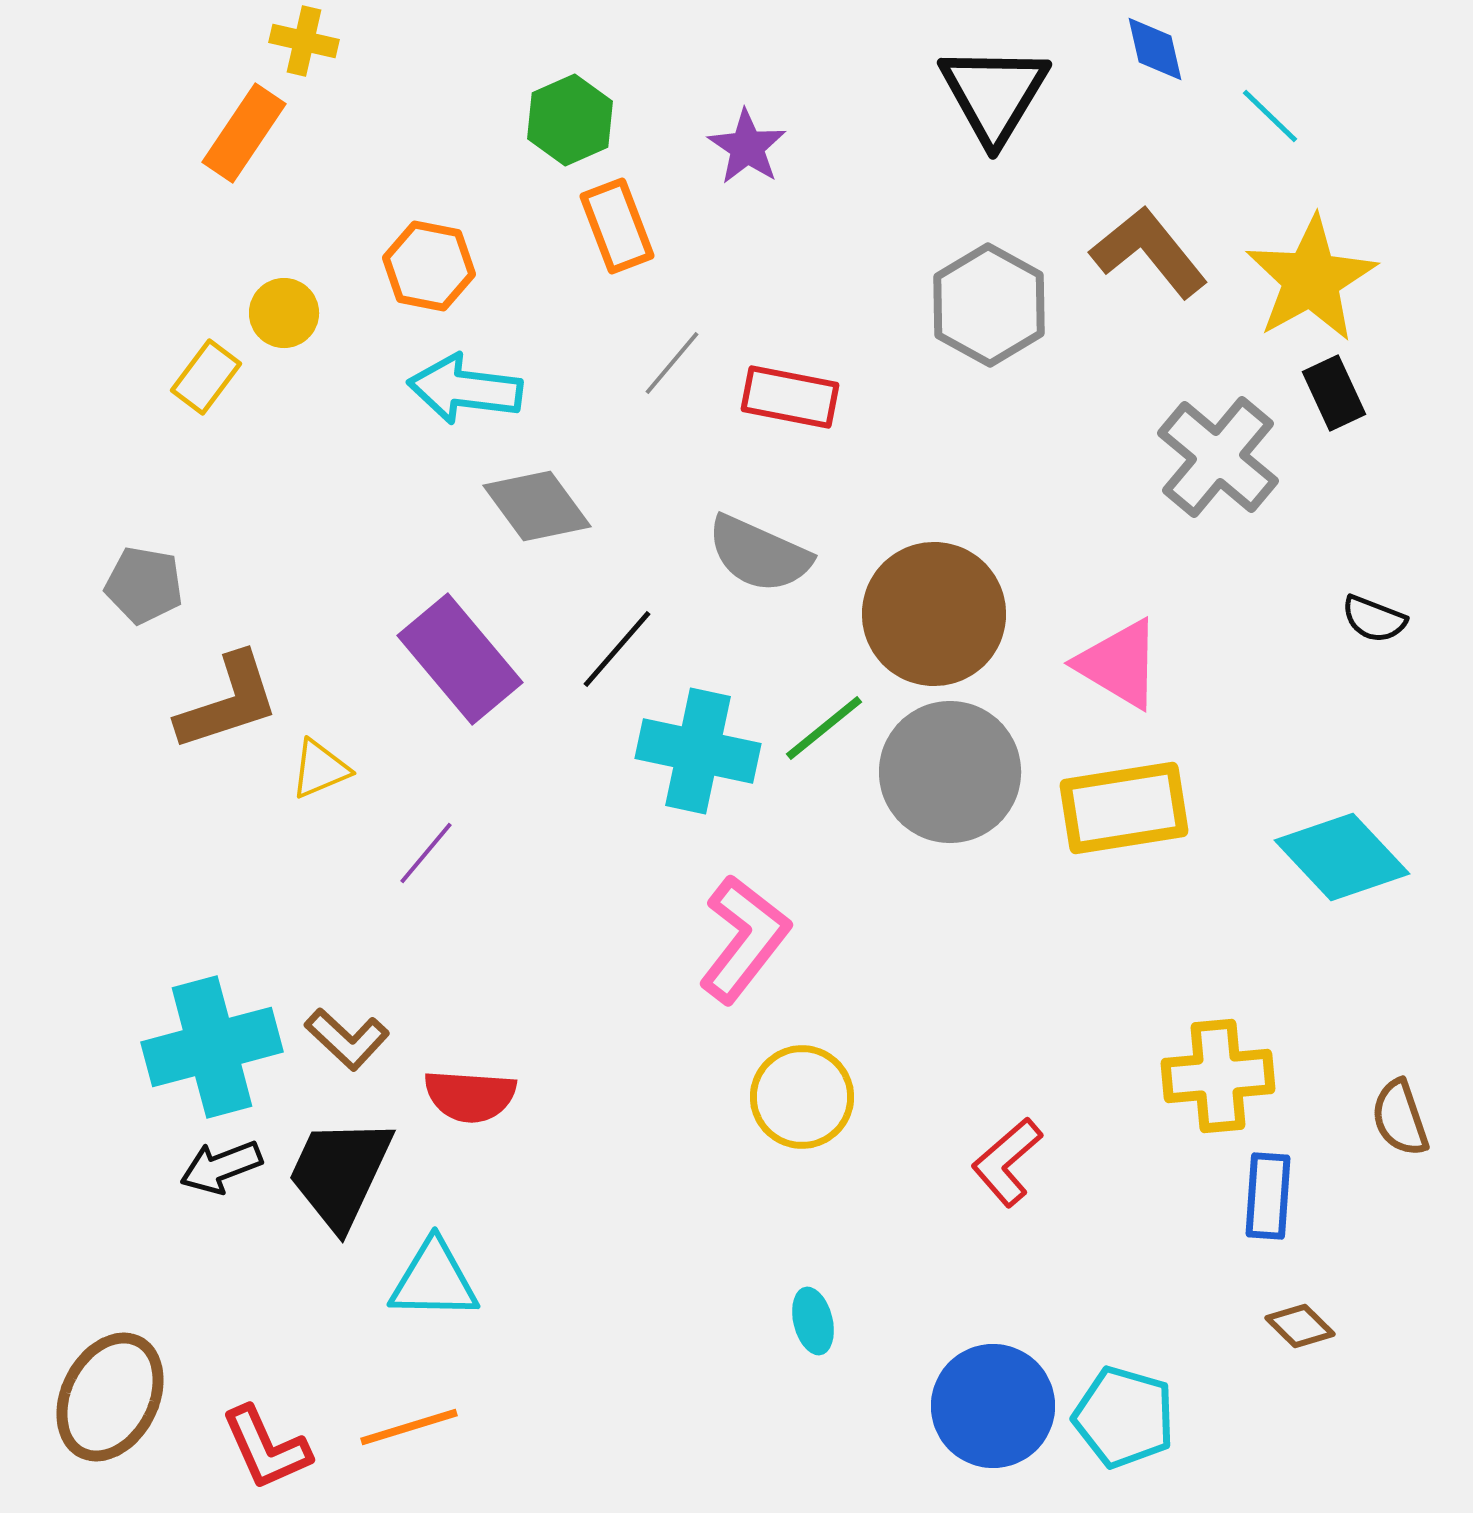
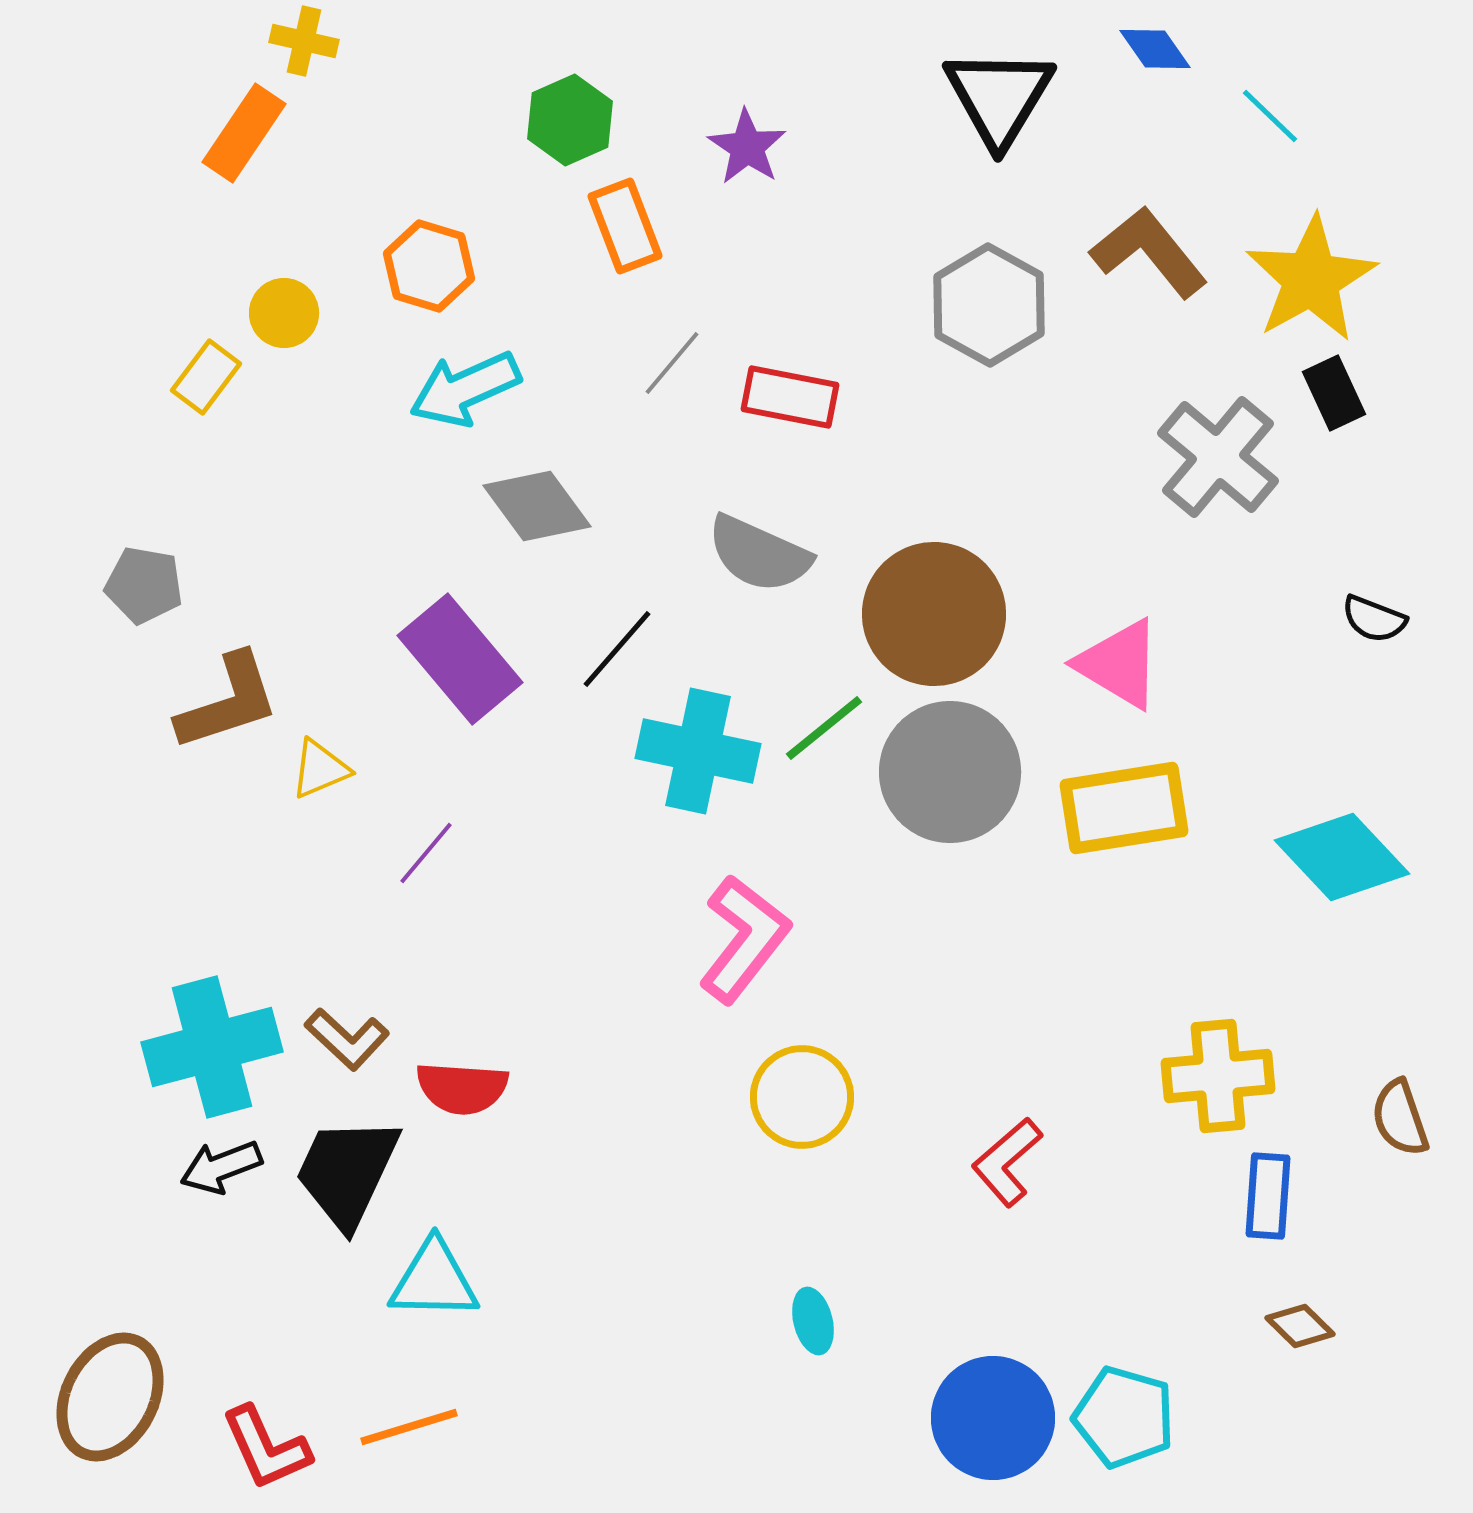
blue diamond at (1155, 49): rotated 22 degrees counterclockwise
black triangle at (994, 94): moved 5 px right, 3 px down
orange rectangle at (617, 226): moved 8 px right
orange hexagon at (429, 266): rotated 6 degrees clockwise
cyan arrow at (465, 389): rotated 31 degrees counterclockwise
red semicircle at (470, 1096): moved 8 px left, 8 px up
black trapezoid at (340, 1173): moved 7 px right, 1 px up
blue circle at (993, 1406): moved 12 px down
